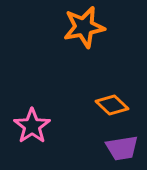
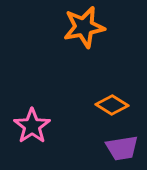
orange diamond: rotated 12 degrees counterclockwise
